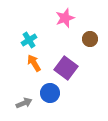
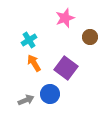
brown circle: moved 2 px up
blue circle: moved 1 px down
gray arrow: moved 2 px right, 3 px up
